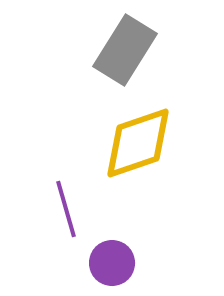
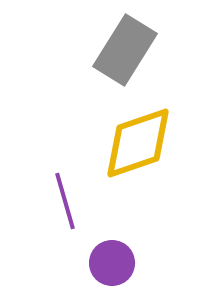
purple line: moved 1 px left, 8 px up
